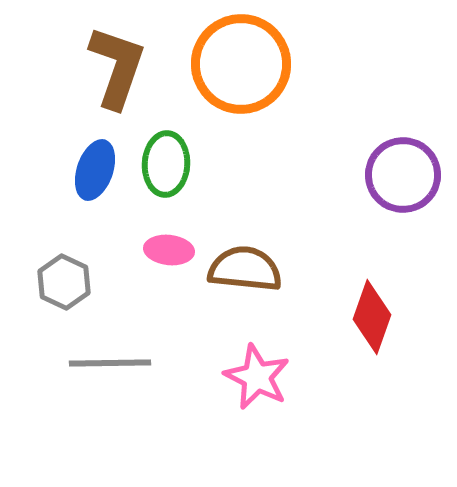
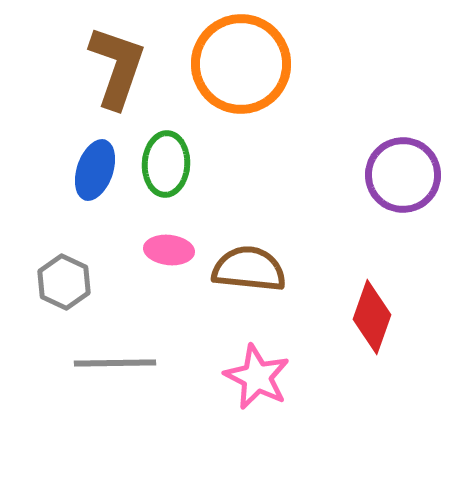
brown semicircle: moved 4 px right
gray line: moved 5 px right
